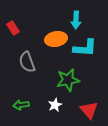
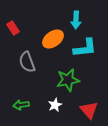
orange ellipse: moved 3 px left; rotated 25 degrees counterclockwise
cyan L-shape: rotated 10 degrees counterclockwise
